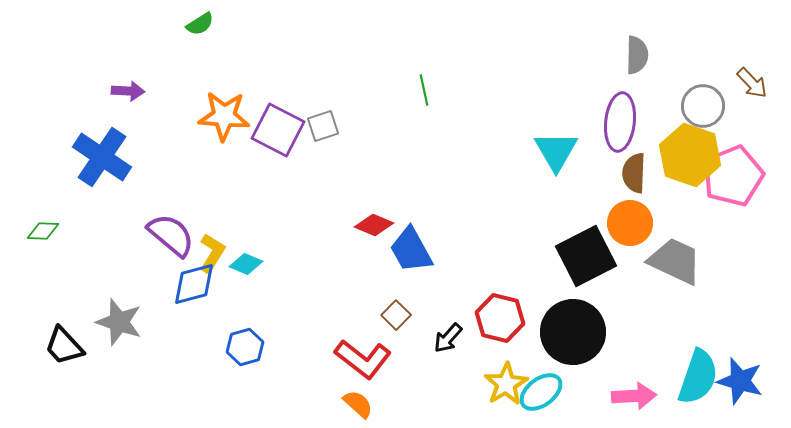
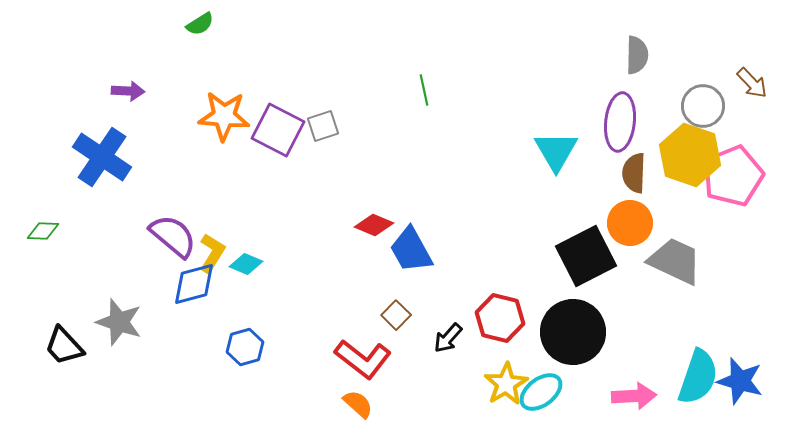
purple semicircle: moved 2 px right, 1 px down
